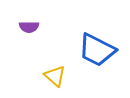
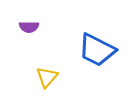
yellow triangle: moved 8 px left, 1 px down; rotated 30 degrees clockwise
